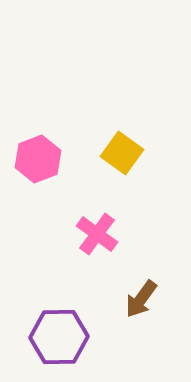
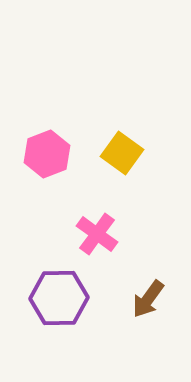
pink hexagon: moved 9 px right, 5 px up
brown arrow: moved 7 px right
purple hexagon: moved 39 px up
